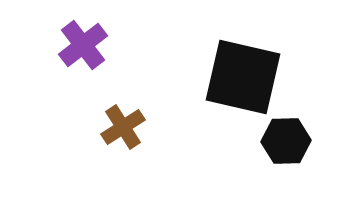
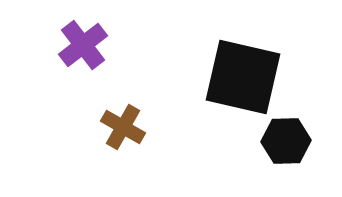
brown cross: rotated 27 degrees counterclockwise
